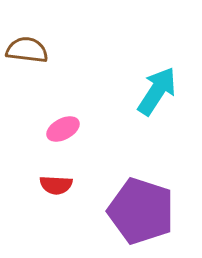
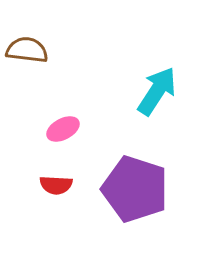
purple pentagon: moved 6 px left, 22 px up
